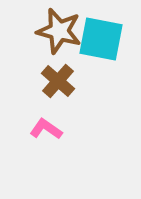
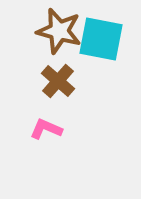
pink L-shape: rotated 12 degrees counterclockwise
